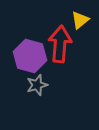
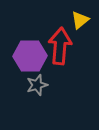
red arrow: moved 2 px down
purple hexagon: rotated 16 degrees counterclockwise
